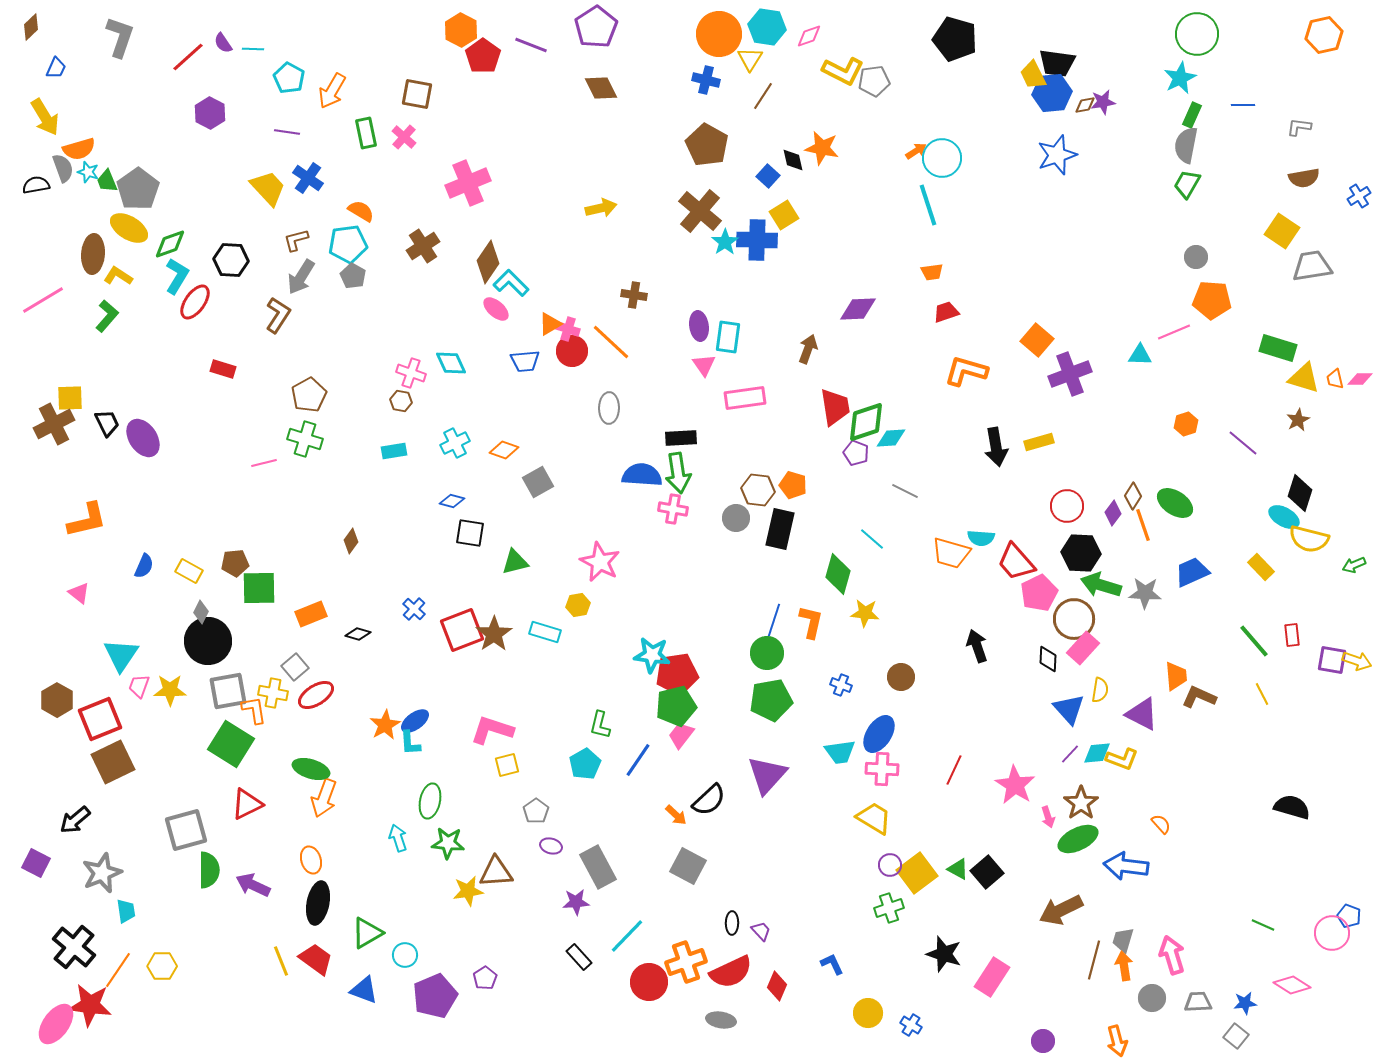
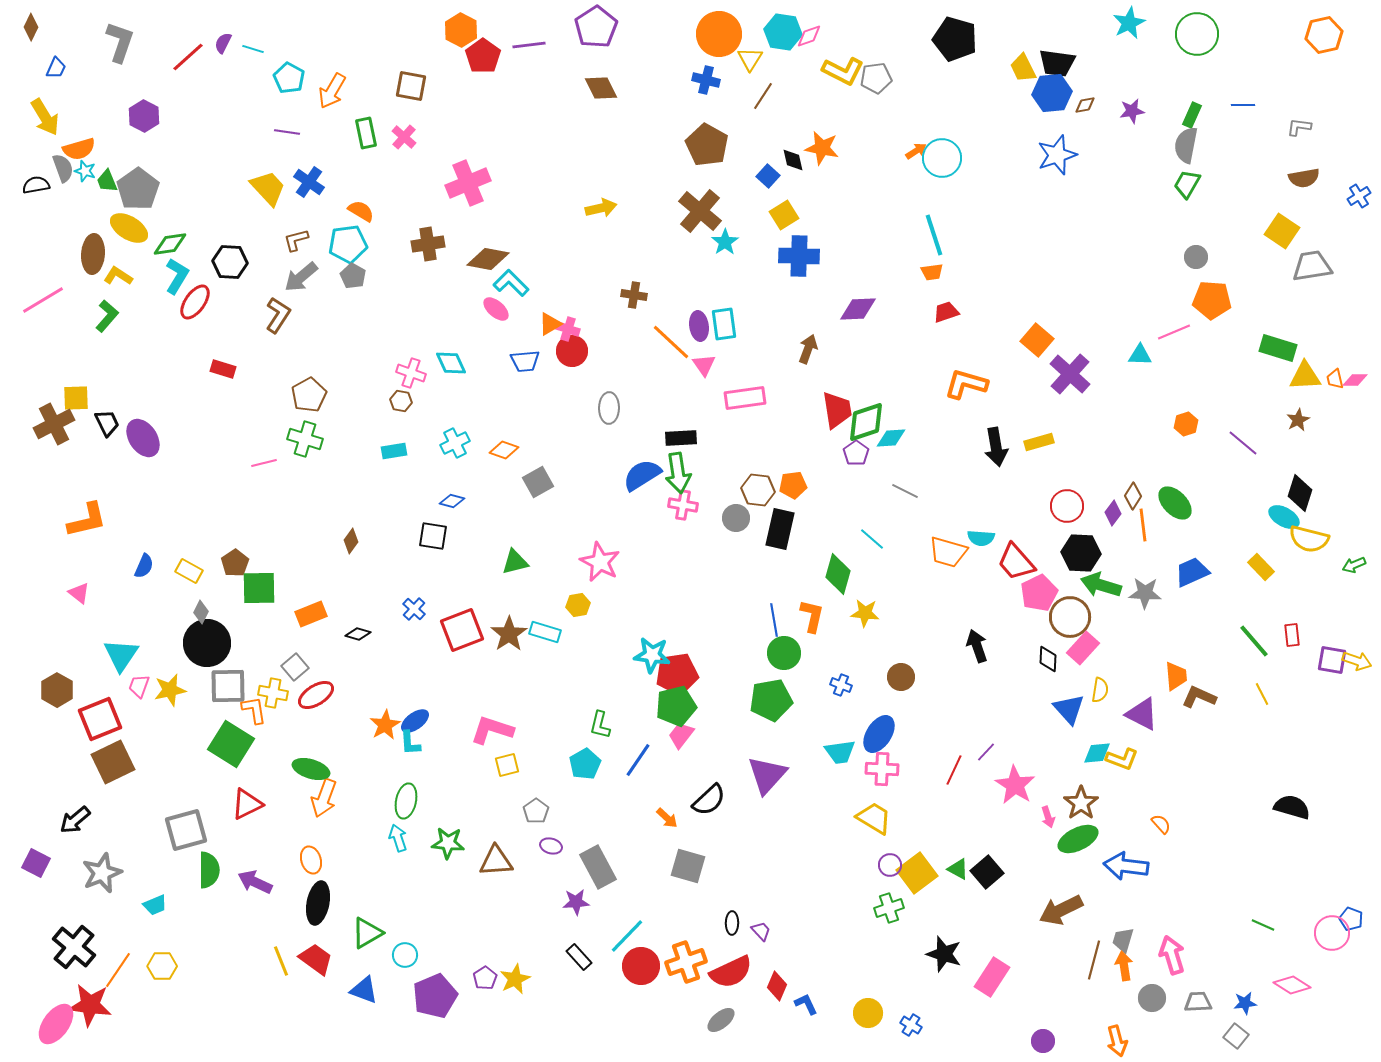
brown diamond at (31, 27): rotated 20 degrees counterclockwise
cyan hexagon at (767, 27): moved 16 px right, 5 px down
gray L-shape at (120, 37): moved 5 px down
purple semicircle at (223, 43): rotated 60 degrees clockwise
purple line at (531, 45): moved 2 px left; rotated 28 degrees counterclockwise
cyan line at (253, 49): rotated 15 degrees clockwise
yellow trapezoid at (1033, 75): moved 10 px left, 7 px up
cyan star at (1180, 78): moved 51 px left, 55 px up
gray pentagon at (874, 81): moved 2 px right, 3 px up
brown square at (417, 94): moved 6 px left, 8 px up
purple star at (1103, 102): moved 29 px right, 9 px down
purple hexagon at (210, 113): moved 66 px left, 3 px down
cyan star at (88, 172): moved 3 px left, 1 px up
blue cross at (308, 178): moved 1 px right, 4 px down
cyan line at (928, 205): moved 6 px right, 30 px down
blue cross at (757, 240): moved 42 px right, 16 px down
green diamond at (170, 244): rotated 12 degrees clockwise
brown cross at (423, 246): moved 5 px right, 2 px up; rotated 24 degrees clockwise
black hexagon at (231, 260): moved 1 px left, 2 px down
brown diamond at (488, 262): moved 3 px up; rotated 66 degrees clockwise
gray arrow at (301, 277): rotated 18 degrees clockwise
cyan rectangle at (728, 337): moved 4 px left, 13 px up; rotated 16 degrees counterclockwise
orange line at (611, 342): moved 60 px right
orange L-shape at (966, 371): moved 13 px down
purple cross at (1070, 374): rotated 27 degrees counterclockwise
yellow triangle at (1304, 378): moved 1 px right, 2 px up; rotated 20 degrees counterclockwise
pink diamond at (1360, 379): moved 5 px left, 1 px down
yellow square at (70, 398): moved 6 px right
red trapezoid at (835, 407): moved 2 px right, 3 px down
purple pentagon at (856, 453): rotated 15 degrees clockwise
blue semicircle at (642, 475): rotated 36 degrees counterclockwise
orange pentagon at (793, 485): rotated 24 degrees counterclockwise
green ellipse at (1175, 503): rotated 12 degrees clockwise
pink cross at (673, 509): moved 10 px right, 4 px up
orange line at (1143, 525): rotated 12 degrees clockwise
black square at (470, 533): moved 37 px left, 3 px down
orange trapezoid at (951, 553): moved 3 px left, 1 px up
brown pentagon at (235, 563): rotated 28 degrees counterclockwise
brown circle at (1074, 619): moved 4 px left, 2 px up
blue line at (774, 620): rotated 28 degrees counterclockwise
orange L-shape at (811, 622): moved 1 px right, 6 px up
brown star at (494, 634): moved 15 px right
black circle at (208, 641): moved 1 px left, 2 px down
green circle at (767, 653): moved 17 px right
yellow star at (170, 690): rotated 12 degrees counterclockwise
gray square at (228, 691): moved 5 px up; rotated 9 degrees clockwise
brown hexagon at (57, 700): moved 10 px up
purple line at (1070, 754): moved 84 px left, 2 px up
green ellipse at (430, 801): moved 24 px left
orange arrow at (676, 815): moved 9 px left, 3 px down
gray square at (688, 866): rotated 12 degrees counterclockwise
brown triangle at (496, 872): moved 11 px up
purple arrow at (253, 885): moved 2 px right, 3 px up
yellow star at (468, 891): moved 47 px right, 88 px down; rotated 16 degrees counterclockwise
cyan trapezoid at (126, 911): moved 29 px right, 6 px up; rotated 75 degrees clockwise
blue pentagon at (1349, 916): moved 2 px right, 3 px down
blue L-shape at (832, 964): moved 26 px left, 40 px down
red circle at (649, 982): moved 8 px left, 16 px up
gray ellipse at (721, 1020): rotated 48 degrees counterclockwise
